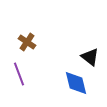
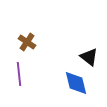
black triangle: moved 1 px left
purple line: rotated 15 degrees clockwise
